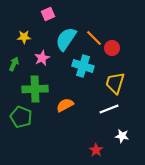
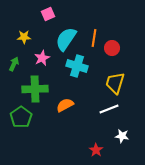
orange line: rotated 54 degrees clockwise
cyan cross: moved 6 px left
green pentagon: rotated 15 degrees clockwise
